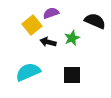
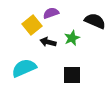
cyan semicircle: moved 4 px left, 4 px up
